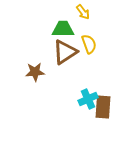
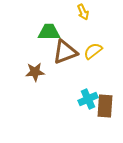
yellow arrow: rotated 14 degrees clockwise
green trapezoid: moved 14 px left, 3 px down
yellow semicircle: moved 4 px right, 7 px down; rotated 108 degrees counterclockwise
brown triangle: rotated 12 degrees clockwise
brown rectangle: moved 2 px right, 1 px up
